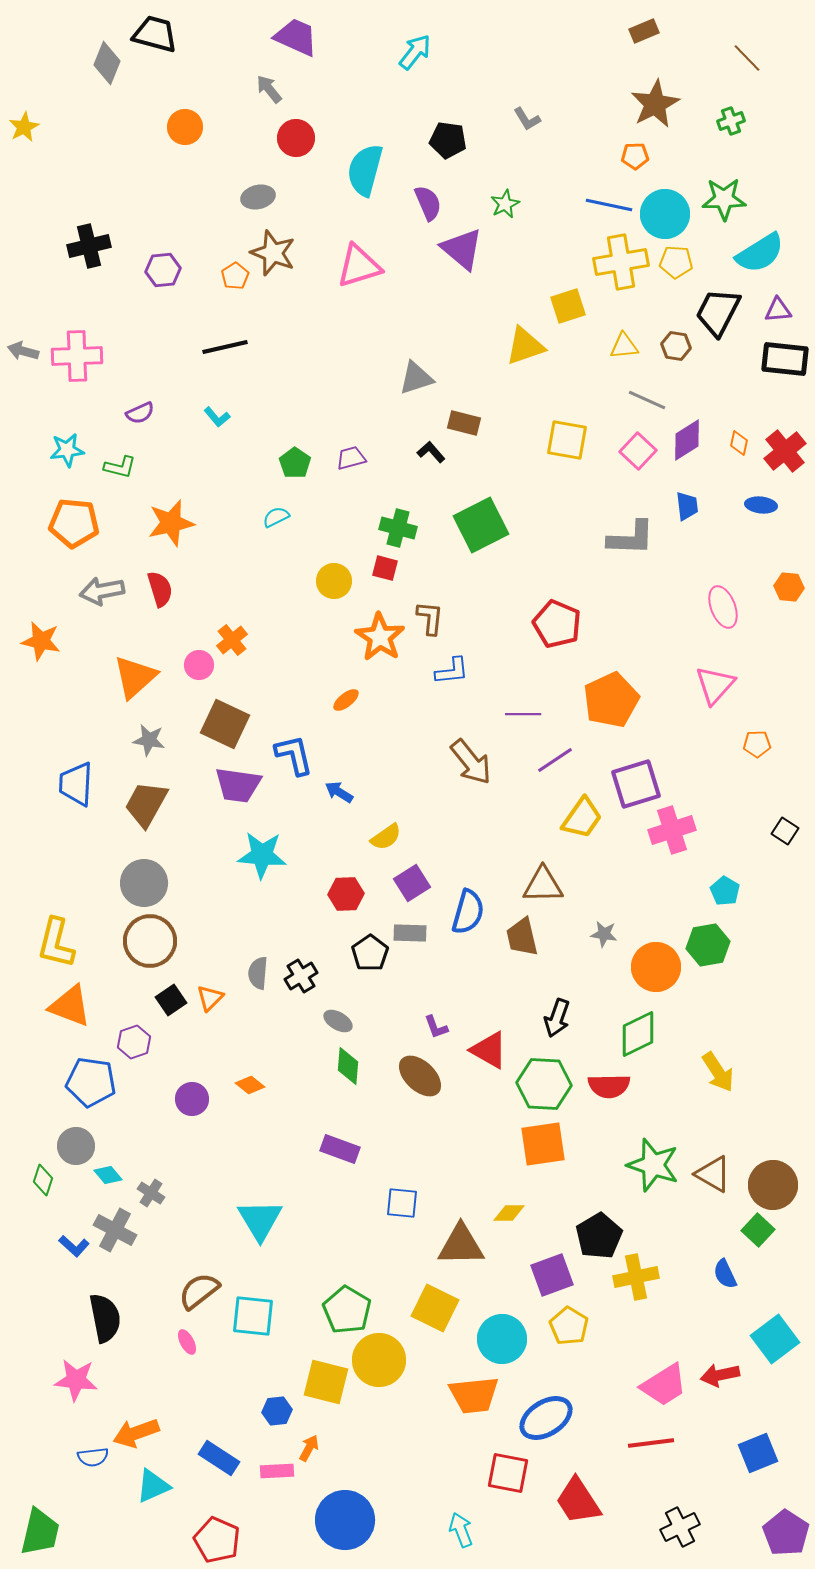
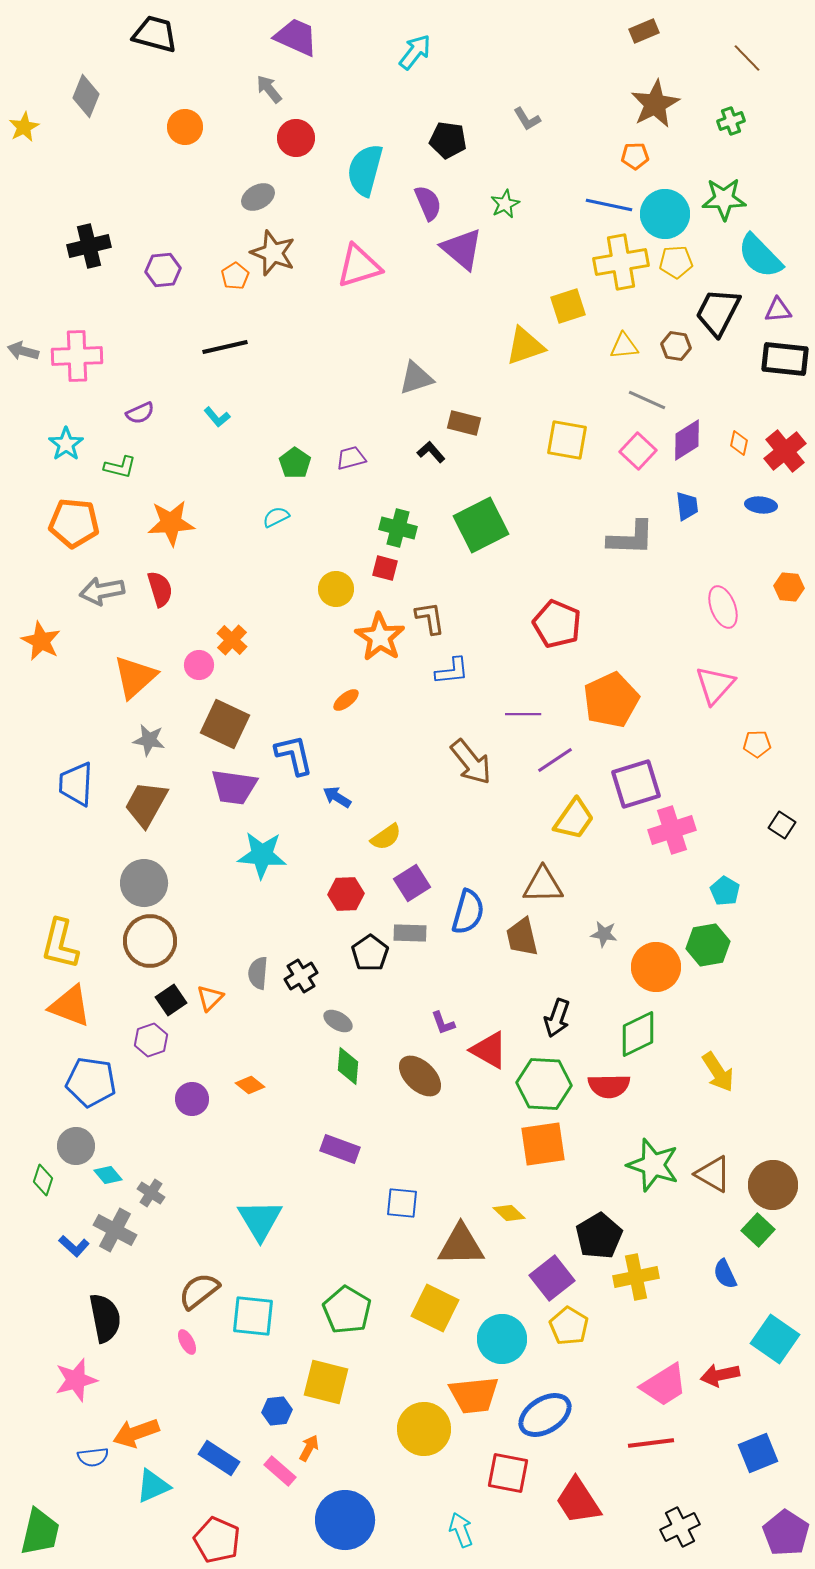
gray diamond at (107, 63): moved 21 px left, 33 px down
gray ellipse at (258, 197): rotated 16 degrees counterclockwise
cyan semicircle at (760, 253): moved 3 px down; rotated 78 degrees clockwise
yellow pentagon at (676, 262): rotated 8 degrees counterclockwise
cyan star at (67, 450): moved 1 px left, 6 px up; rotated 28 degrees counterclockwise
orange star at (171, 523): rotated 9 degrees clockwise
yellow circle at (334, 581): moved 2 px right, 8 px down
brown L-shape at (430, 618): rotated 15 degrees counterclockwise
orange cross at (232, 640): rotated 8 degrees counterclockwise
orange star at (41, 641): rotated 15 degrees clockwise
purple trapezoid at (238, 785): moved 4 px left, 2 px down
blue arrow at (339, 792): moved 2 px left, 5 px down
yellow trapezoid at (582, 818): moved 8 px left, 1 px down
black square at (785, 831): moved 3 px left, 6 px up
yellow L-shape at (56, 943): moved 4 px right, 1 px down
purple L-shape at (436, 1027): moved 7 px right, 4 px up
purple hexagon at (134, 1042): moved 17 px right, 2 px up
yellow diamond at (509, 1213): rotated 44 degrees clockwise
purple square at (552, 1275): moved 3 px down; rotated 18 degrees counterclockwise
cyan square at (775, 1339): rotated 18 degrees counterclockwise
yellow circle at (379, 1360): moved 45 px right, 69 px down
pink star at (76, 1380): rotated 21 degrees counterclockwise
blue ellipse at (546, 1418): moved 1 px left, 3 px up
pink rectangle at (277, 1471): moved 3 px right; rotated 44 degrees clockwise
